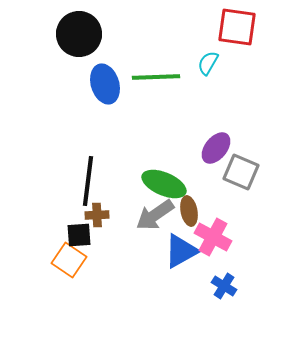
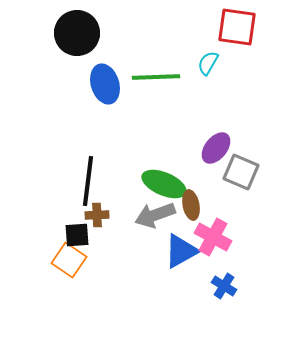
black circle: moved 2 px left, 1 px up
brown ellipse: moved 2 px right, 6 px up
gray arrow: rotated 15 degrees clockwise
black square: moved 2 px left
